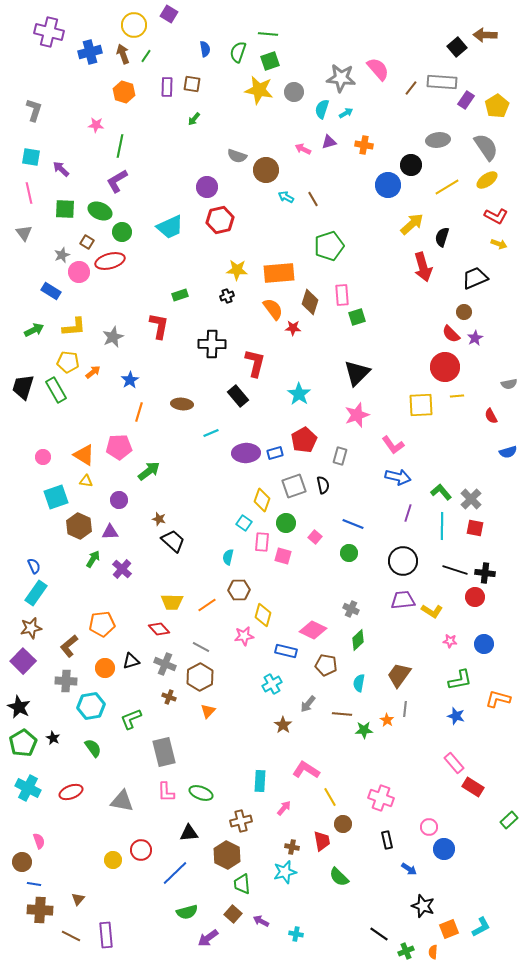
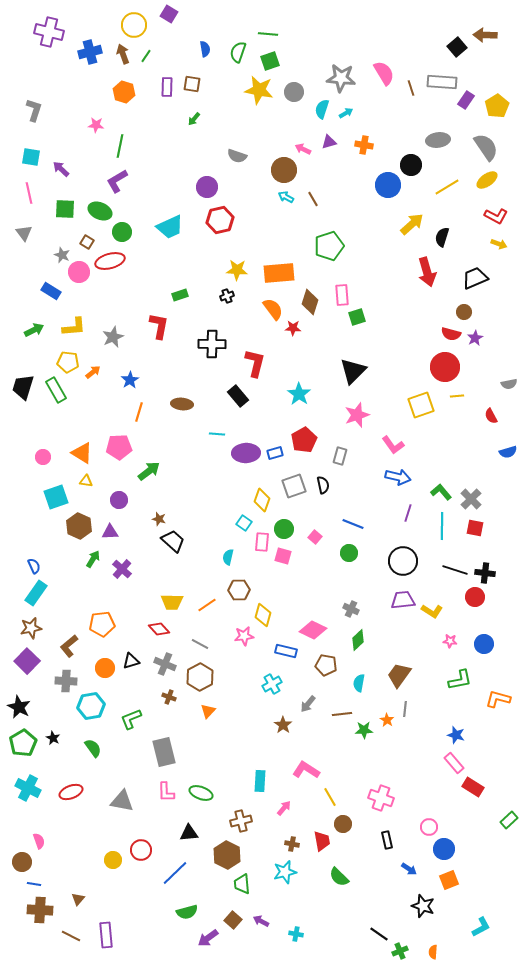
pink semicircle at (378, 69): moved 6 px right, 4 px down; rotated 10 degrees clockwise
brown line at (411, 88): rotated 56 degrees counterclockwise
brown circle at (266, 170): moved 18 px right
gray star at (62, 255): rotated 28 degrees counterclockwise
red arrow at (423, 267): moved 4 px right, 5 px down
red semicircle at (451, 334): rotated 30 degrees counterclockwise
black triangle at (357, 373): moved 4 px left, 2 px up
yellow square at (421, 405): rotated 16 degrees counterclockwise
cyan line at (211, 433): moved 6 px right, 1 px down; rotated 28 degrees clockwise
orange triangle at (84, 455): moved 2 px left, 2 px up
green circle at (286, 523): moved 2 px left, 6 px down
gray line at (201, 647): moved 1 px left, 3 px up
purple square at (23, 661): moved 4 px right
brown line at (342, 714): rotated 12 degrees counterclockwise
blue star at (456, 716): moved 19 px down
brown cross at (292, 847): moved 3 px up
brown square at (233, 914): moved 6 px down
orange square at (449, 929): moved 49 px up
green cross at (406, 951): moved 6 px left
